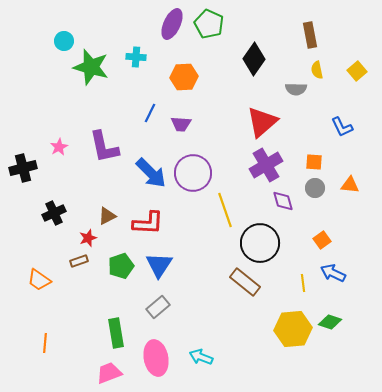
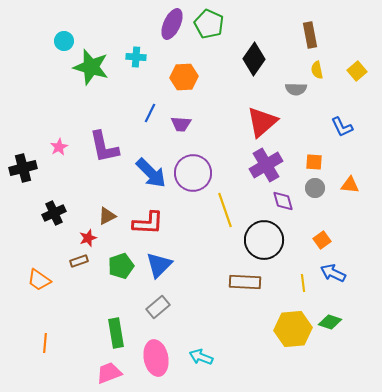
black circle at (260, 243): moved 4 px right, 3 px up
blue triangle at (159, 265): rotated 12 degrees clockwise
brown rectangle at (245, 282): rotated 36 degrees counterclockwise
